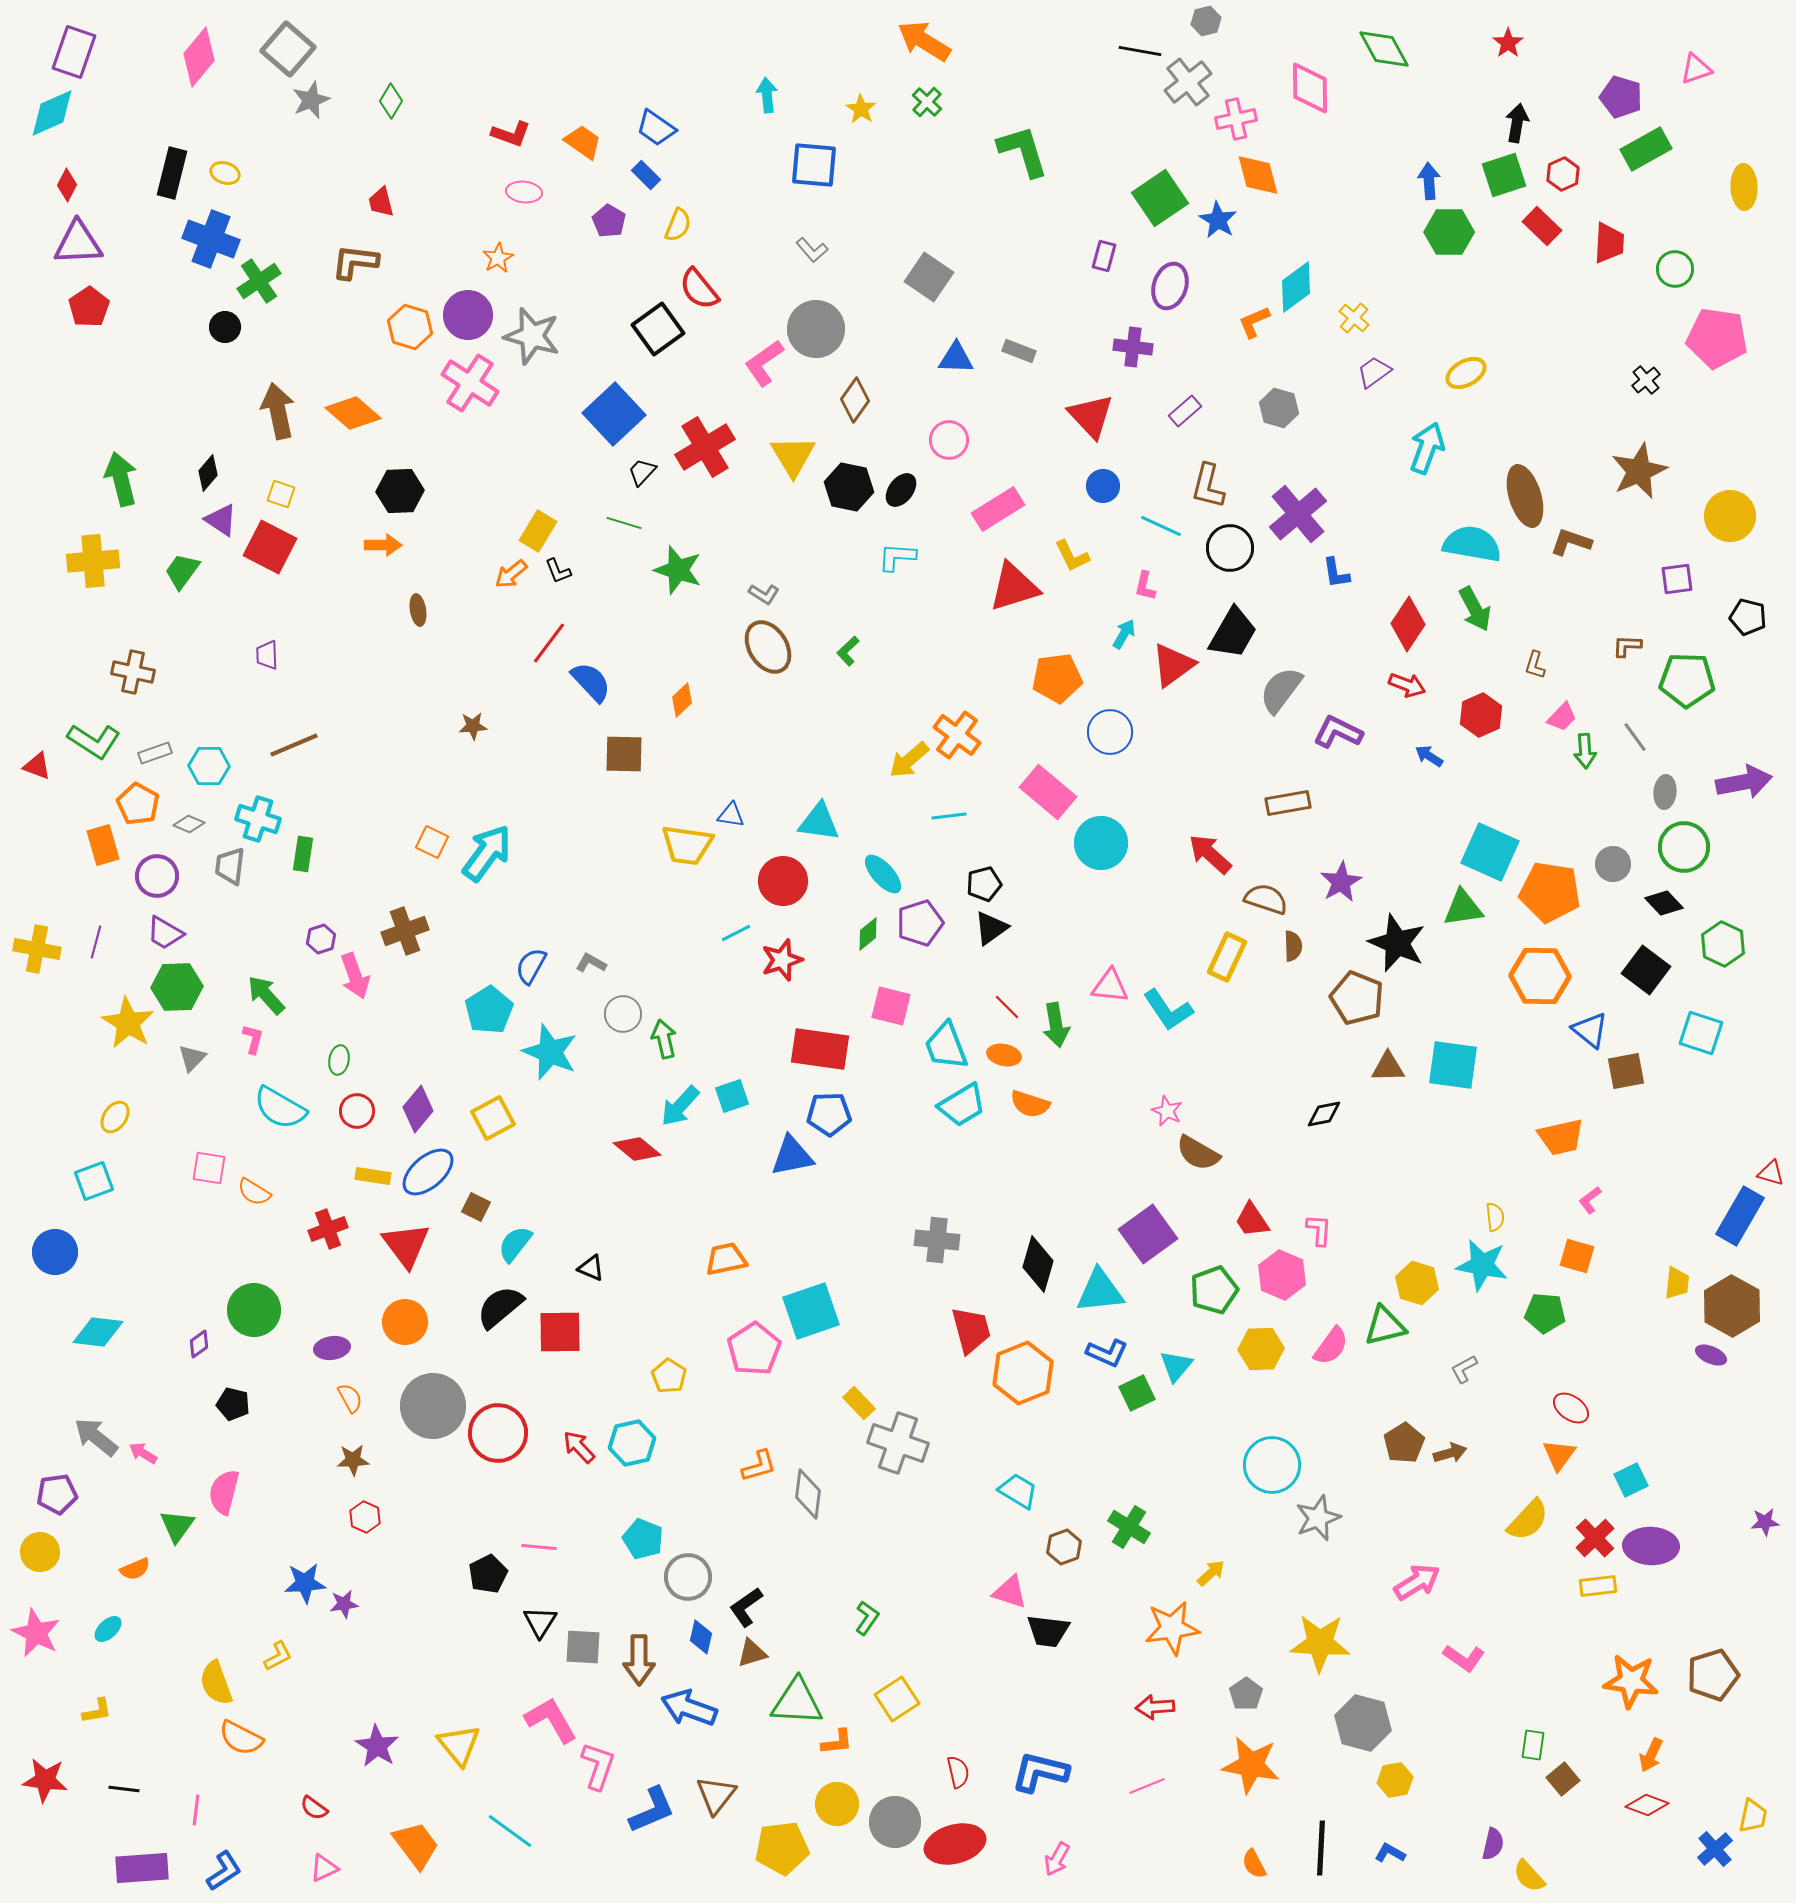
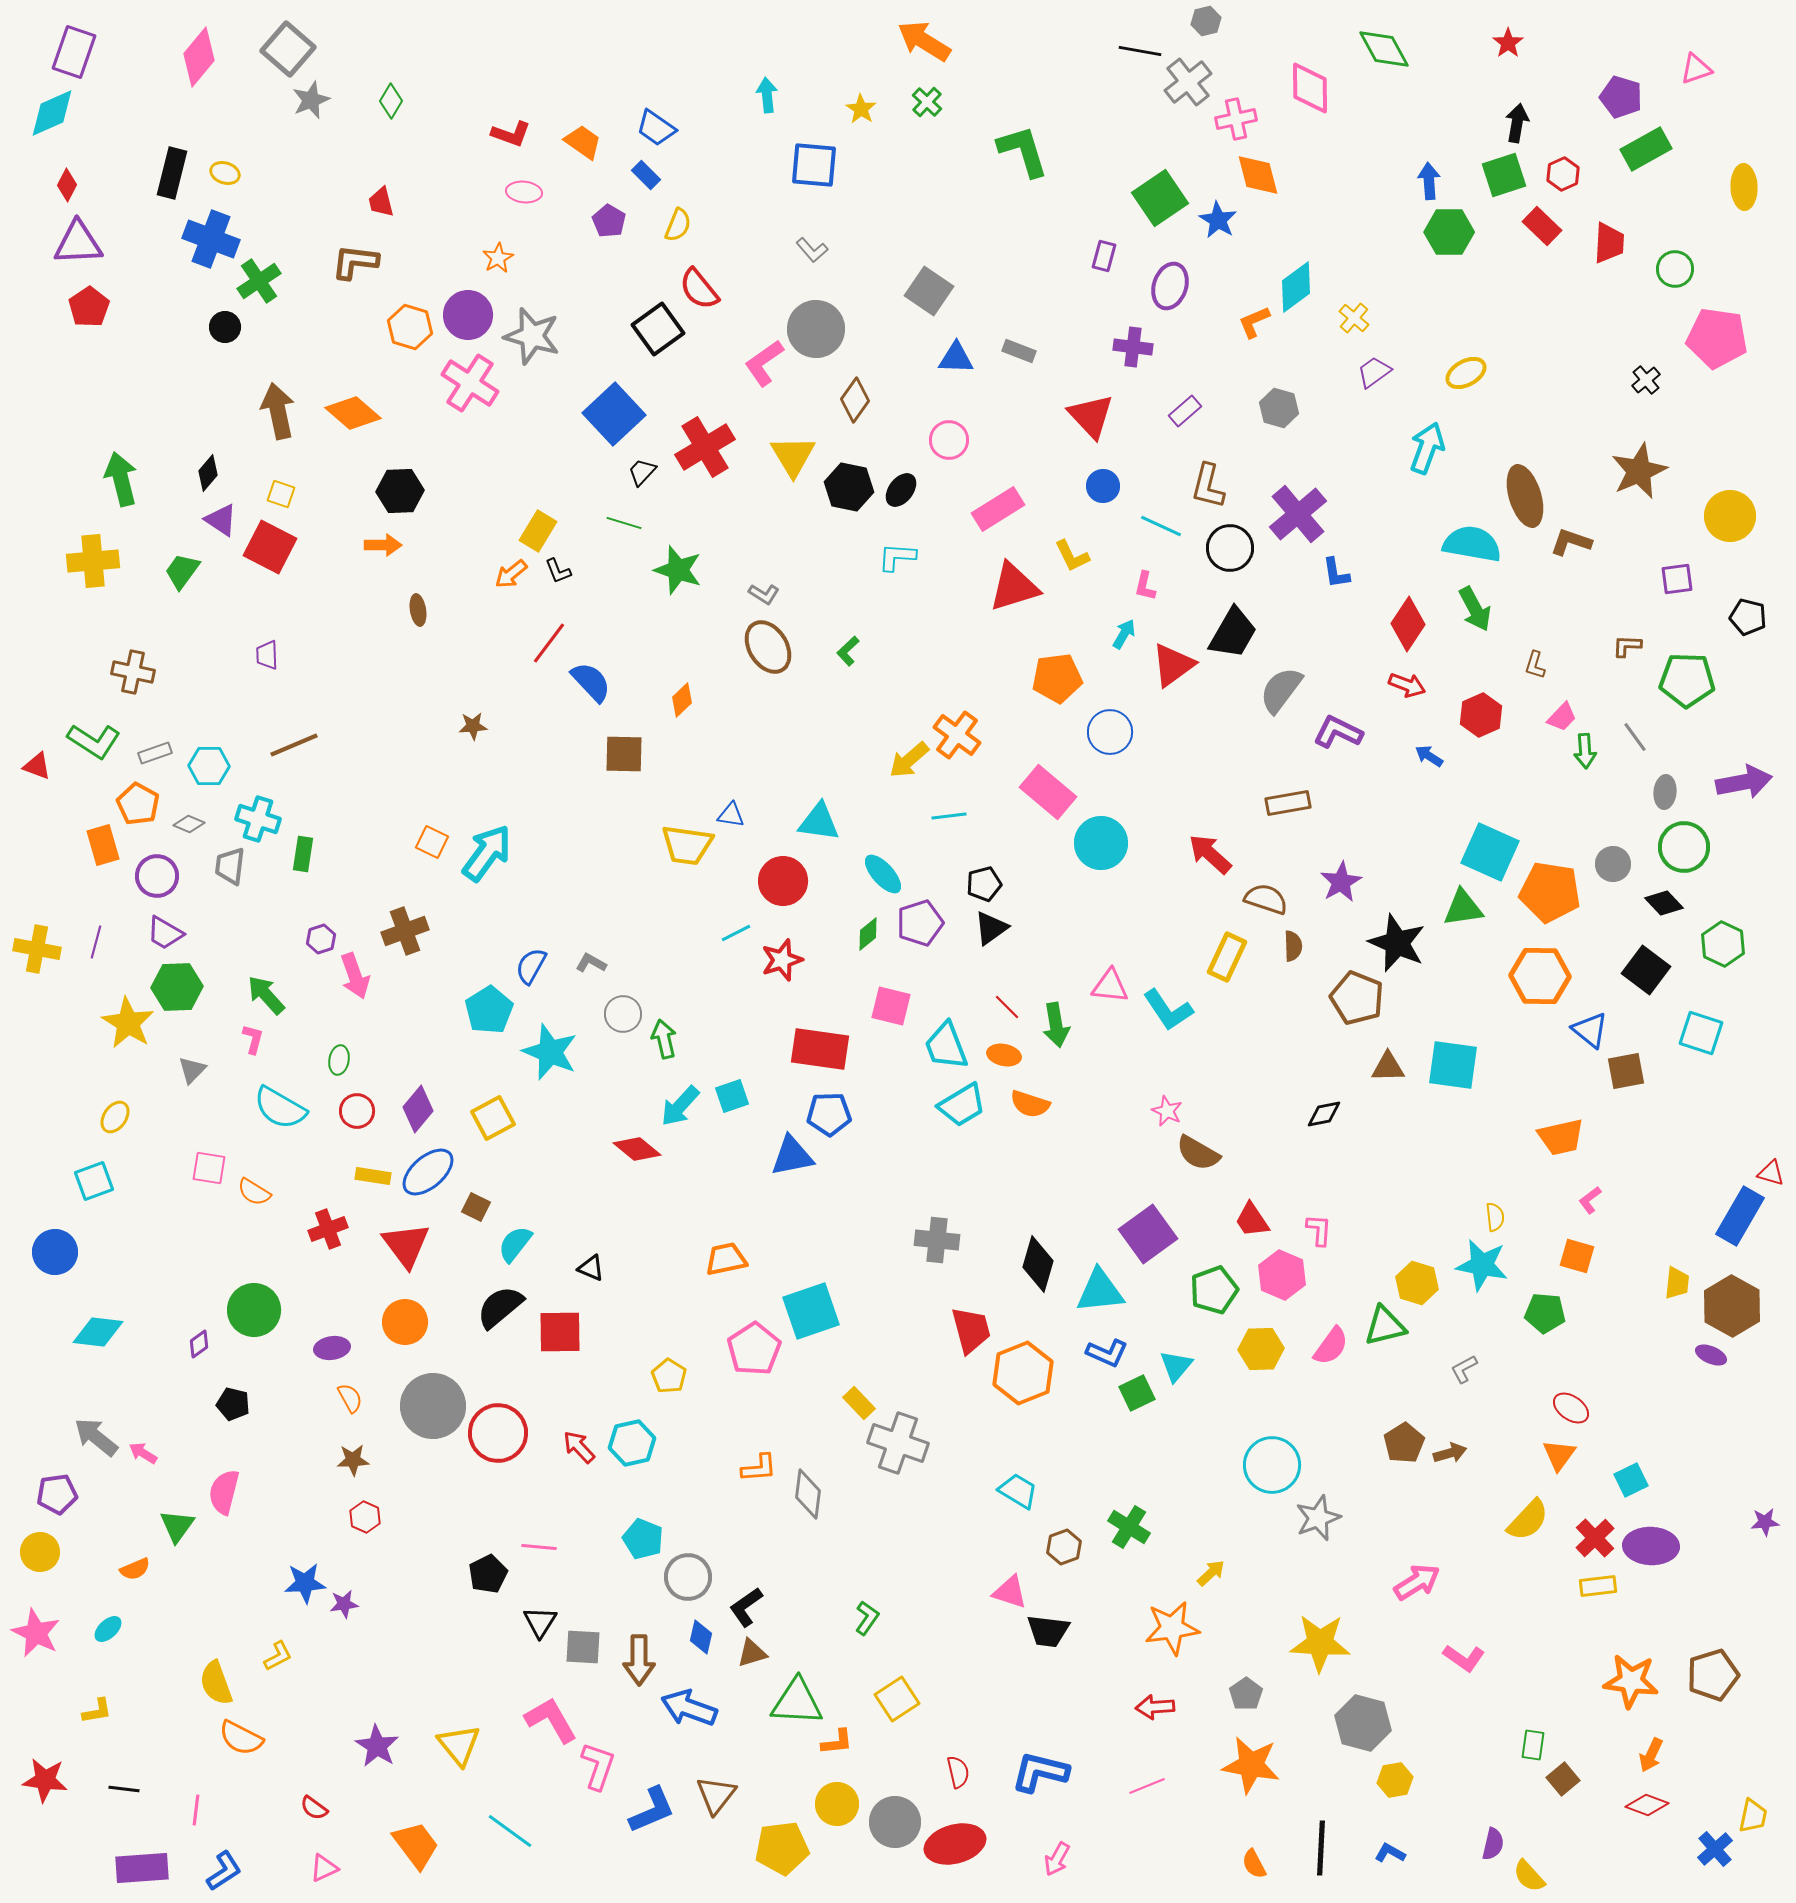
gray square at (929, 277): moved 14 px down
gray triangle at (192, 1058): moved 12 px down
orange L-shape at (759, 1466): moved 2 px down; rotated 12 degrees clockwise
